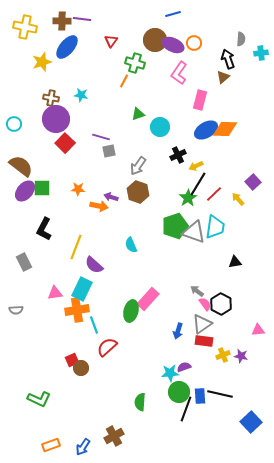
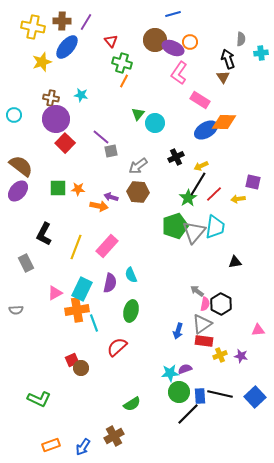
purple line at (82, 19): moved 4 px right, 3 px down; rotated 66 degrees counterclockwise
yellow cross at (25, 27): moved 8 px right
red triangle at (111, 41): rotated 16 degrees counterclockwise
orange circle at (194, 43): moved 4 px left, 1 px up
purple ellipse at (173, 45): moved 3 px down
green cross at (135, 63): moved 13 px left
brown triangle at (223, 77): rotated 24 degrees counterclockwise
pink rectangle at (200, 100): rotated 72 degrees counterclockwise
green triangle at (138, 114): rotated 32 degrees counterclockwise
cyan circle at (14, 124): moved 9 px up
cyan circle at (160, 127): moved 5 px left, 4 px up
orange diamond at (225, 129): moved 1 px left, 7 px up
purple line at (101, 137): rotated 24 degrees clockwise
gray square at (109, 151): moved 2 px right
black cross at (178, 155): moved 2 px left, 2 px down
gray arrow at (138, 166): rotated 18 degrees clockwise
yellow arrow at (196, 166): moved 5 px right
purple square at (253, 182): rotated 35 degrees counterclockwise
green square at (42, 188): moved 16 px right
purple ellipse at (25, 191): moved 7 px left
brown hexagon at (138, 192): rotated 15 degrees counterclockwise
yellow arrow at (238, 199): rotated 56 degrees counterclockwise
black L-shape at (44, 229): moved 5 px down
gray triangle at (194, 232): rotated 50 degrees clockwise
cyan semicircle at (131, 245): moved 30 px down
gray rectangle at (24, 262): moved 2 px right, 1 px down
purple semicircle at (94, 265): moved 16 px right, 18 px down; rotated 120 degrees counterclockwise
pink triangle at (55, 293): rotated 21 degrees counterclockwise
pink rectangle at (148, 299): moved 41 px left, 53 px up
pink semicircle at (205, 304): rotated 48 degrees clockwise
cyan line at (94, 325): moved 2 px up
red semicircle at (107, 347): moved 10 px right
yellow cross at (223, 355): moved 3 px left
purple semicircle at (184, 367): moved 1 px right, 2 px down
green semicircle at (140, 402): moved 8 px left, 2 px down; rotated 126 degrees counterclockwise
black line at (186, 409): moved 2 px right, 5 px down; rotated 25 degrees clockwise
blue square at (251, 422): moved 4 px right, 25 px up
